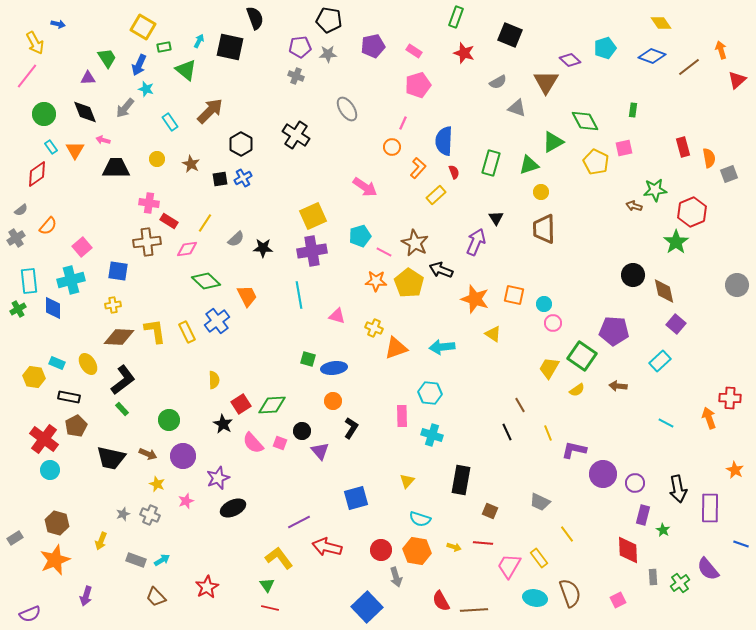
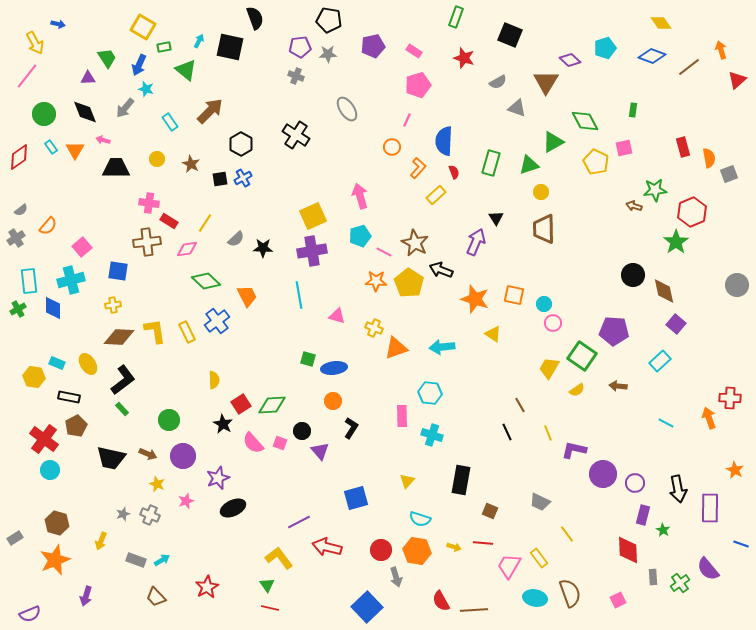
red star at (464, 53): moved 5 px down
pink line at (403, 123): moved 4 px right, 3 px up
red diamond at (37, 174): moved 18 px left, 17 px up
pink arrow at (365, 187): moved 5 px left, 9 px down; rotated 140 degrees counterclockwise
